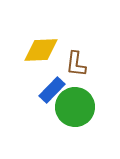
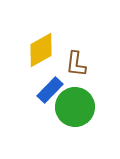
yellow diamond: rotated 27 degrees counterclockwise
blue rectangle: moved 2 px left
